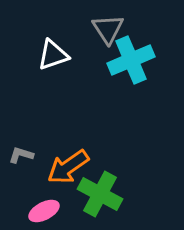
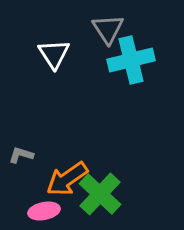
white triangle: moved 1 px right, 1 px up; rotated 44 degrees counterclockwise
cyan cross: rotated 9 degrees clockwise
orange arrow: moved 1 px left, 12 px down
green cross: rotated 15 degrees clockwise
pink ellipse: rotated 16 degrees clockwise
